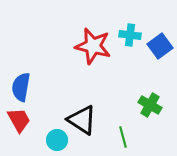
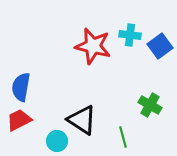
red trapezoid: rotated 88 degrees counterclockwise
cyan circle: moved 1 px down
